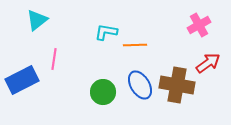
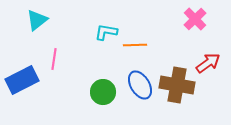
pink cross: moved 4 px left, 6 px up; rotated 15 degrees counterclockwise
